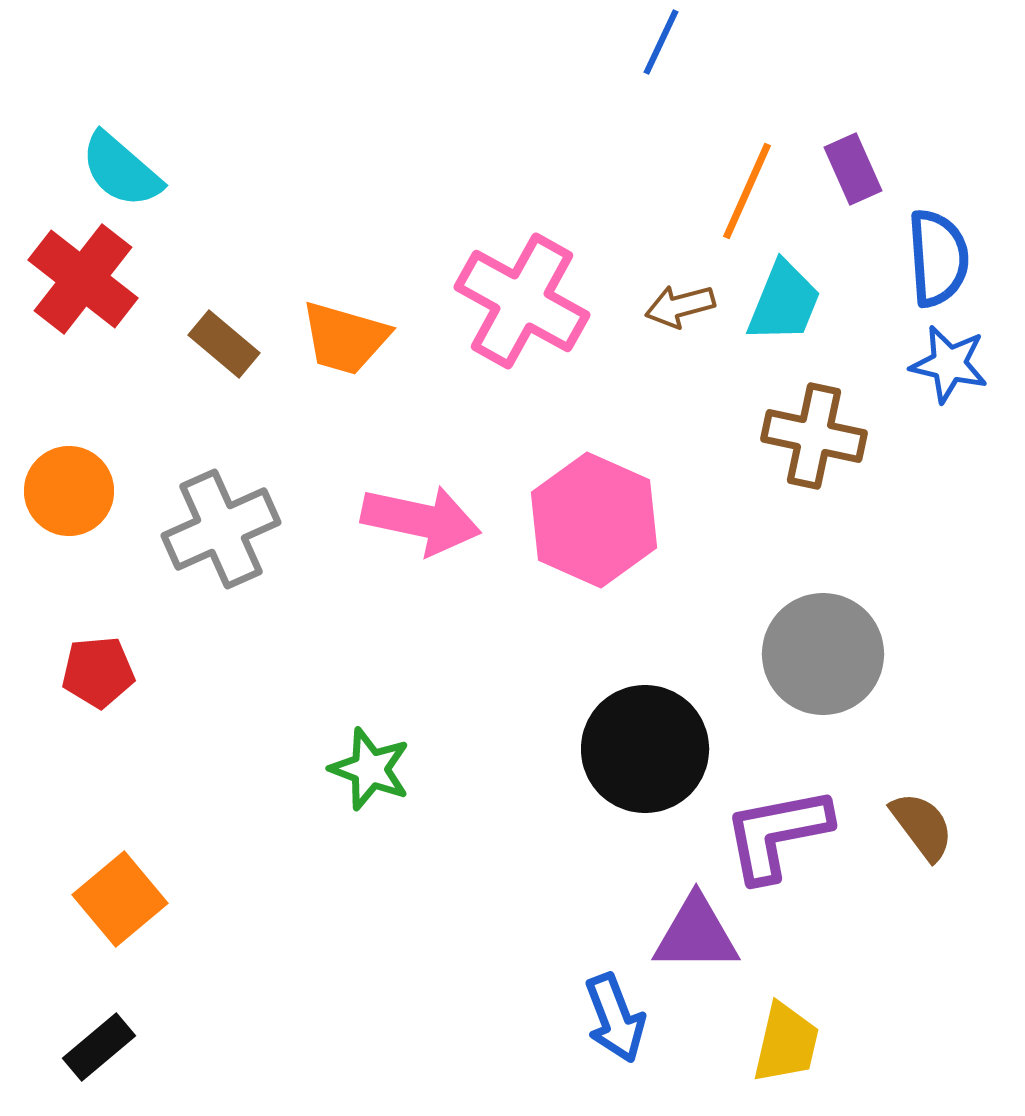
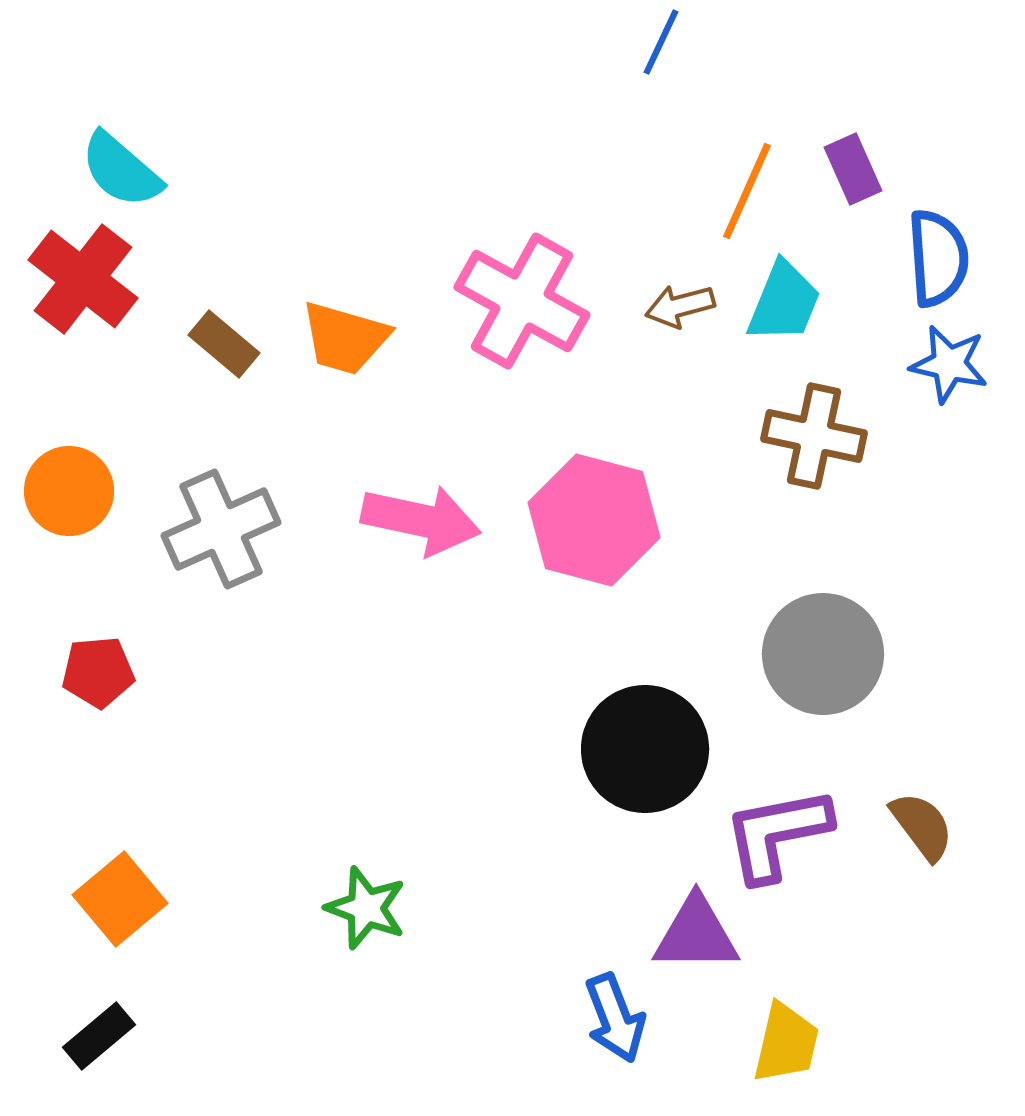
pink hexagon: rotated 9 degrees counterclockwise
green star: moved 4 px left, 139 px down
black rectangle: moved 11 px up
